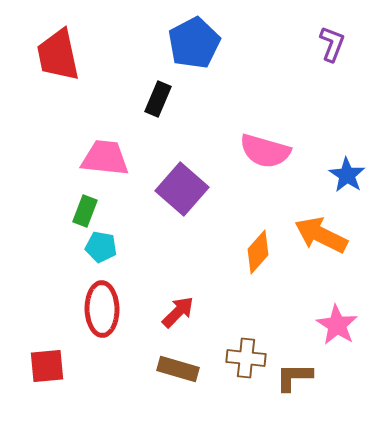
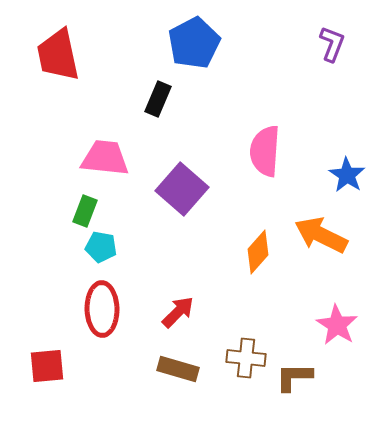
pink semicircle: rotated 78 degrees clockwise
